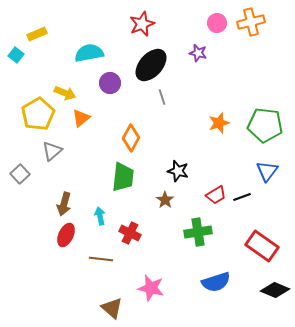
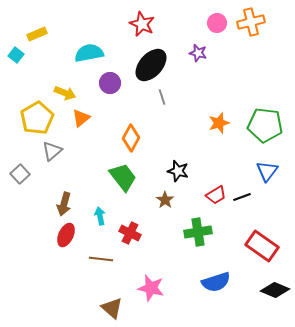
red star: rotated 25 degrees counterclockwise
yellow pentagon: moved 1 px left, 4 px down
green trapezoid: rotated 44 degrees counterclockwise
